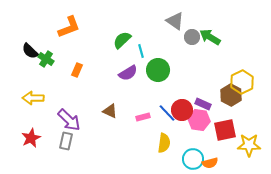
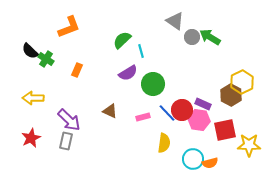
green circle: moved 5 px left, 14 px down
